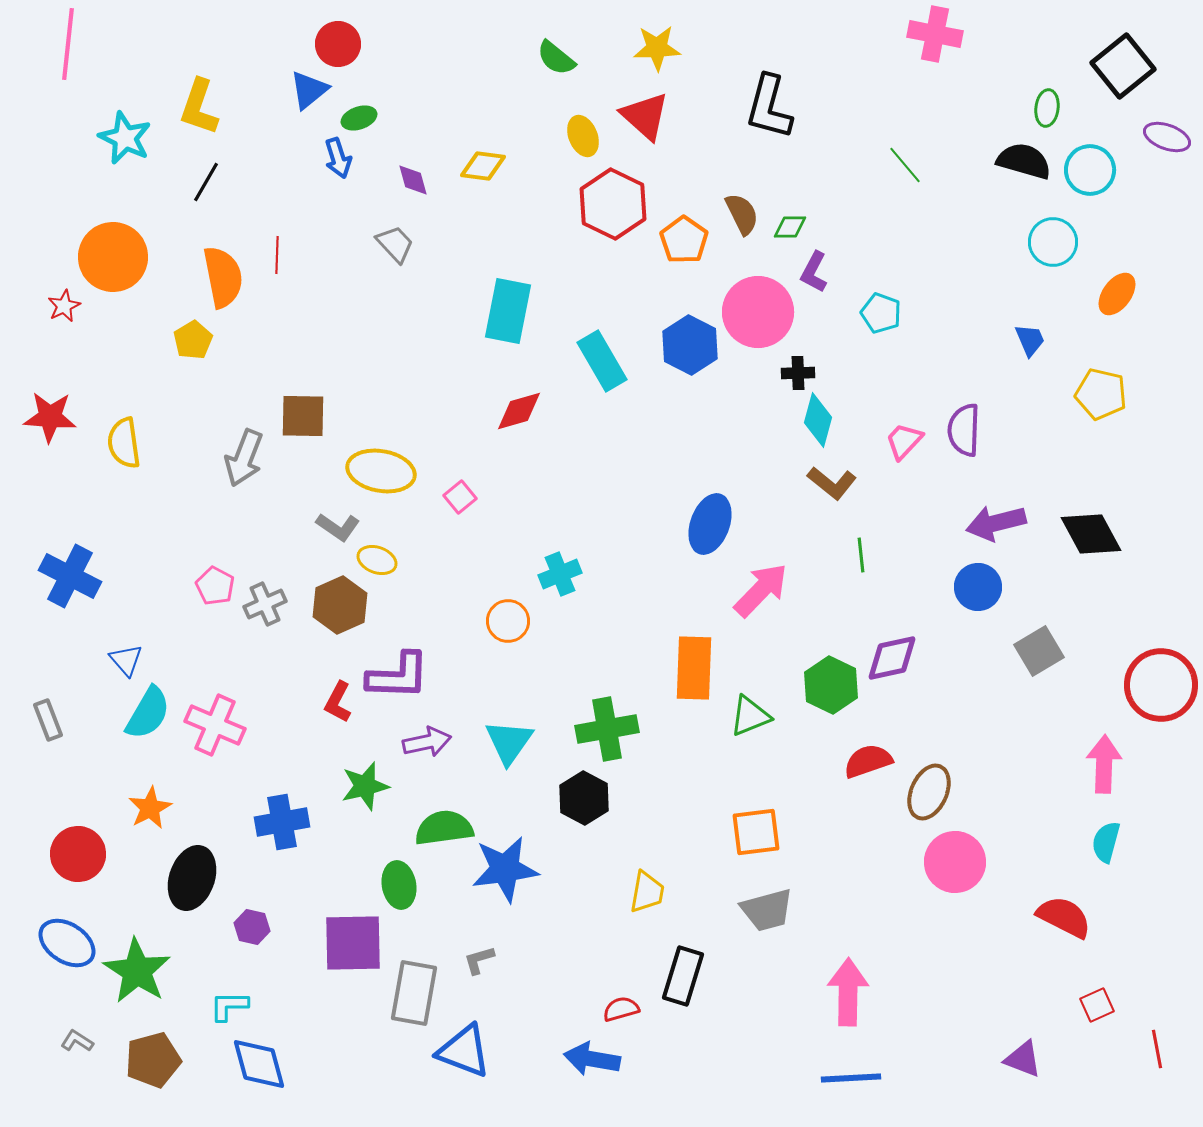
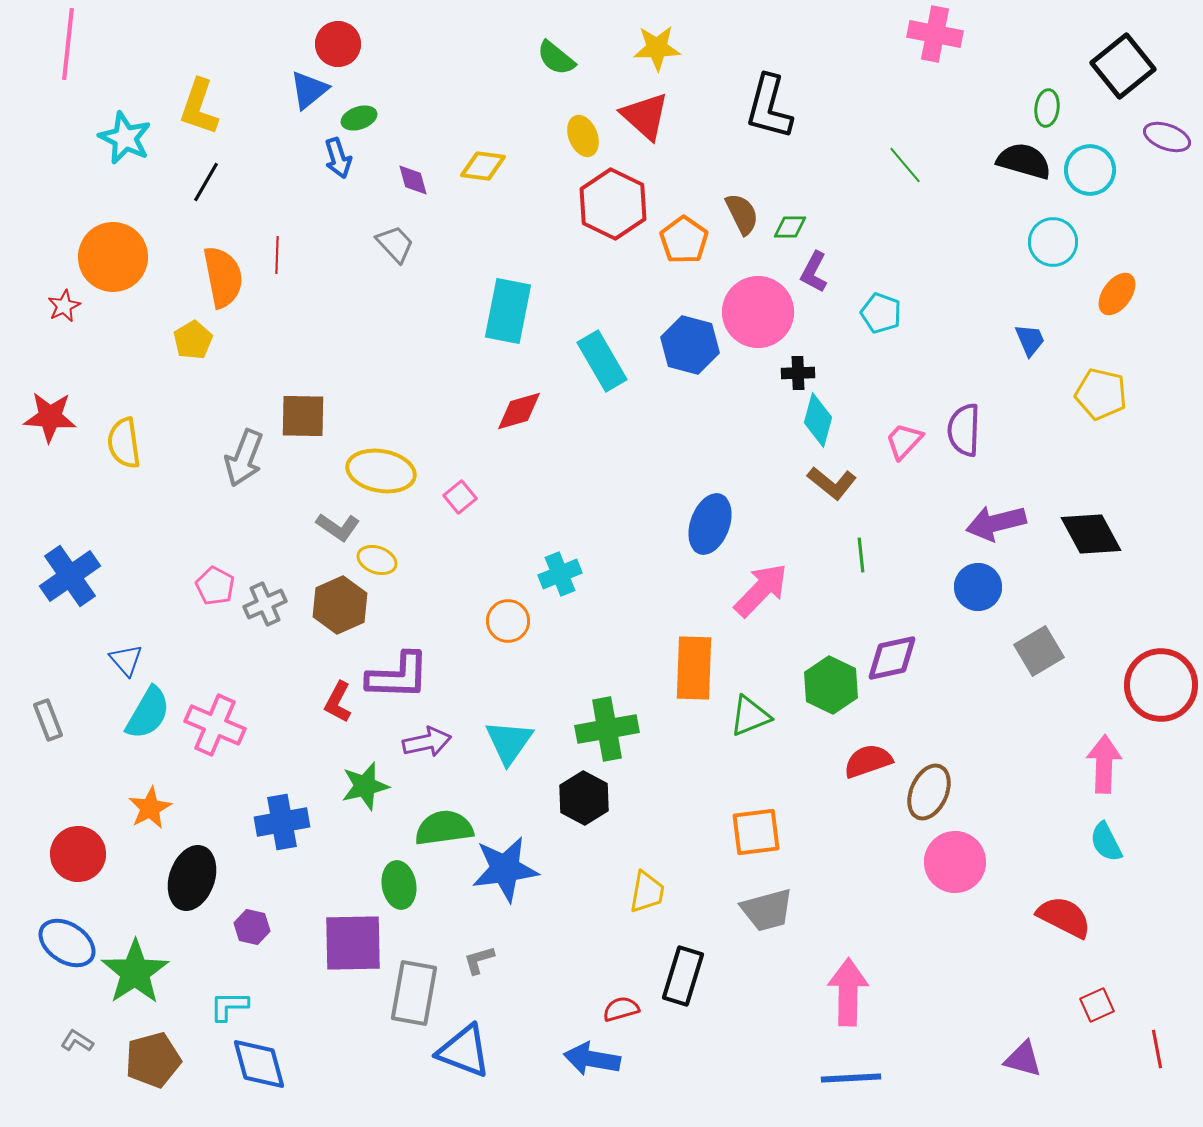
blue hexagon at (690, 345): rotated 12 degrees counterclockwise
blue cross at (70, 576): rotated 28 degrees clockwise
cyan semicircle at (1106, 842): rotated 42 degrees counterclockwise
green star at (137, 971): moved 2 px left, 1 px down; rotated 6 degrees clockwise
purple triangle at (1023, 1059): rotated 6 degrees counterclockwise
